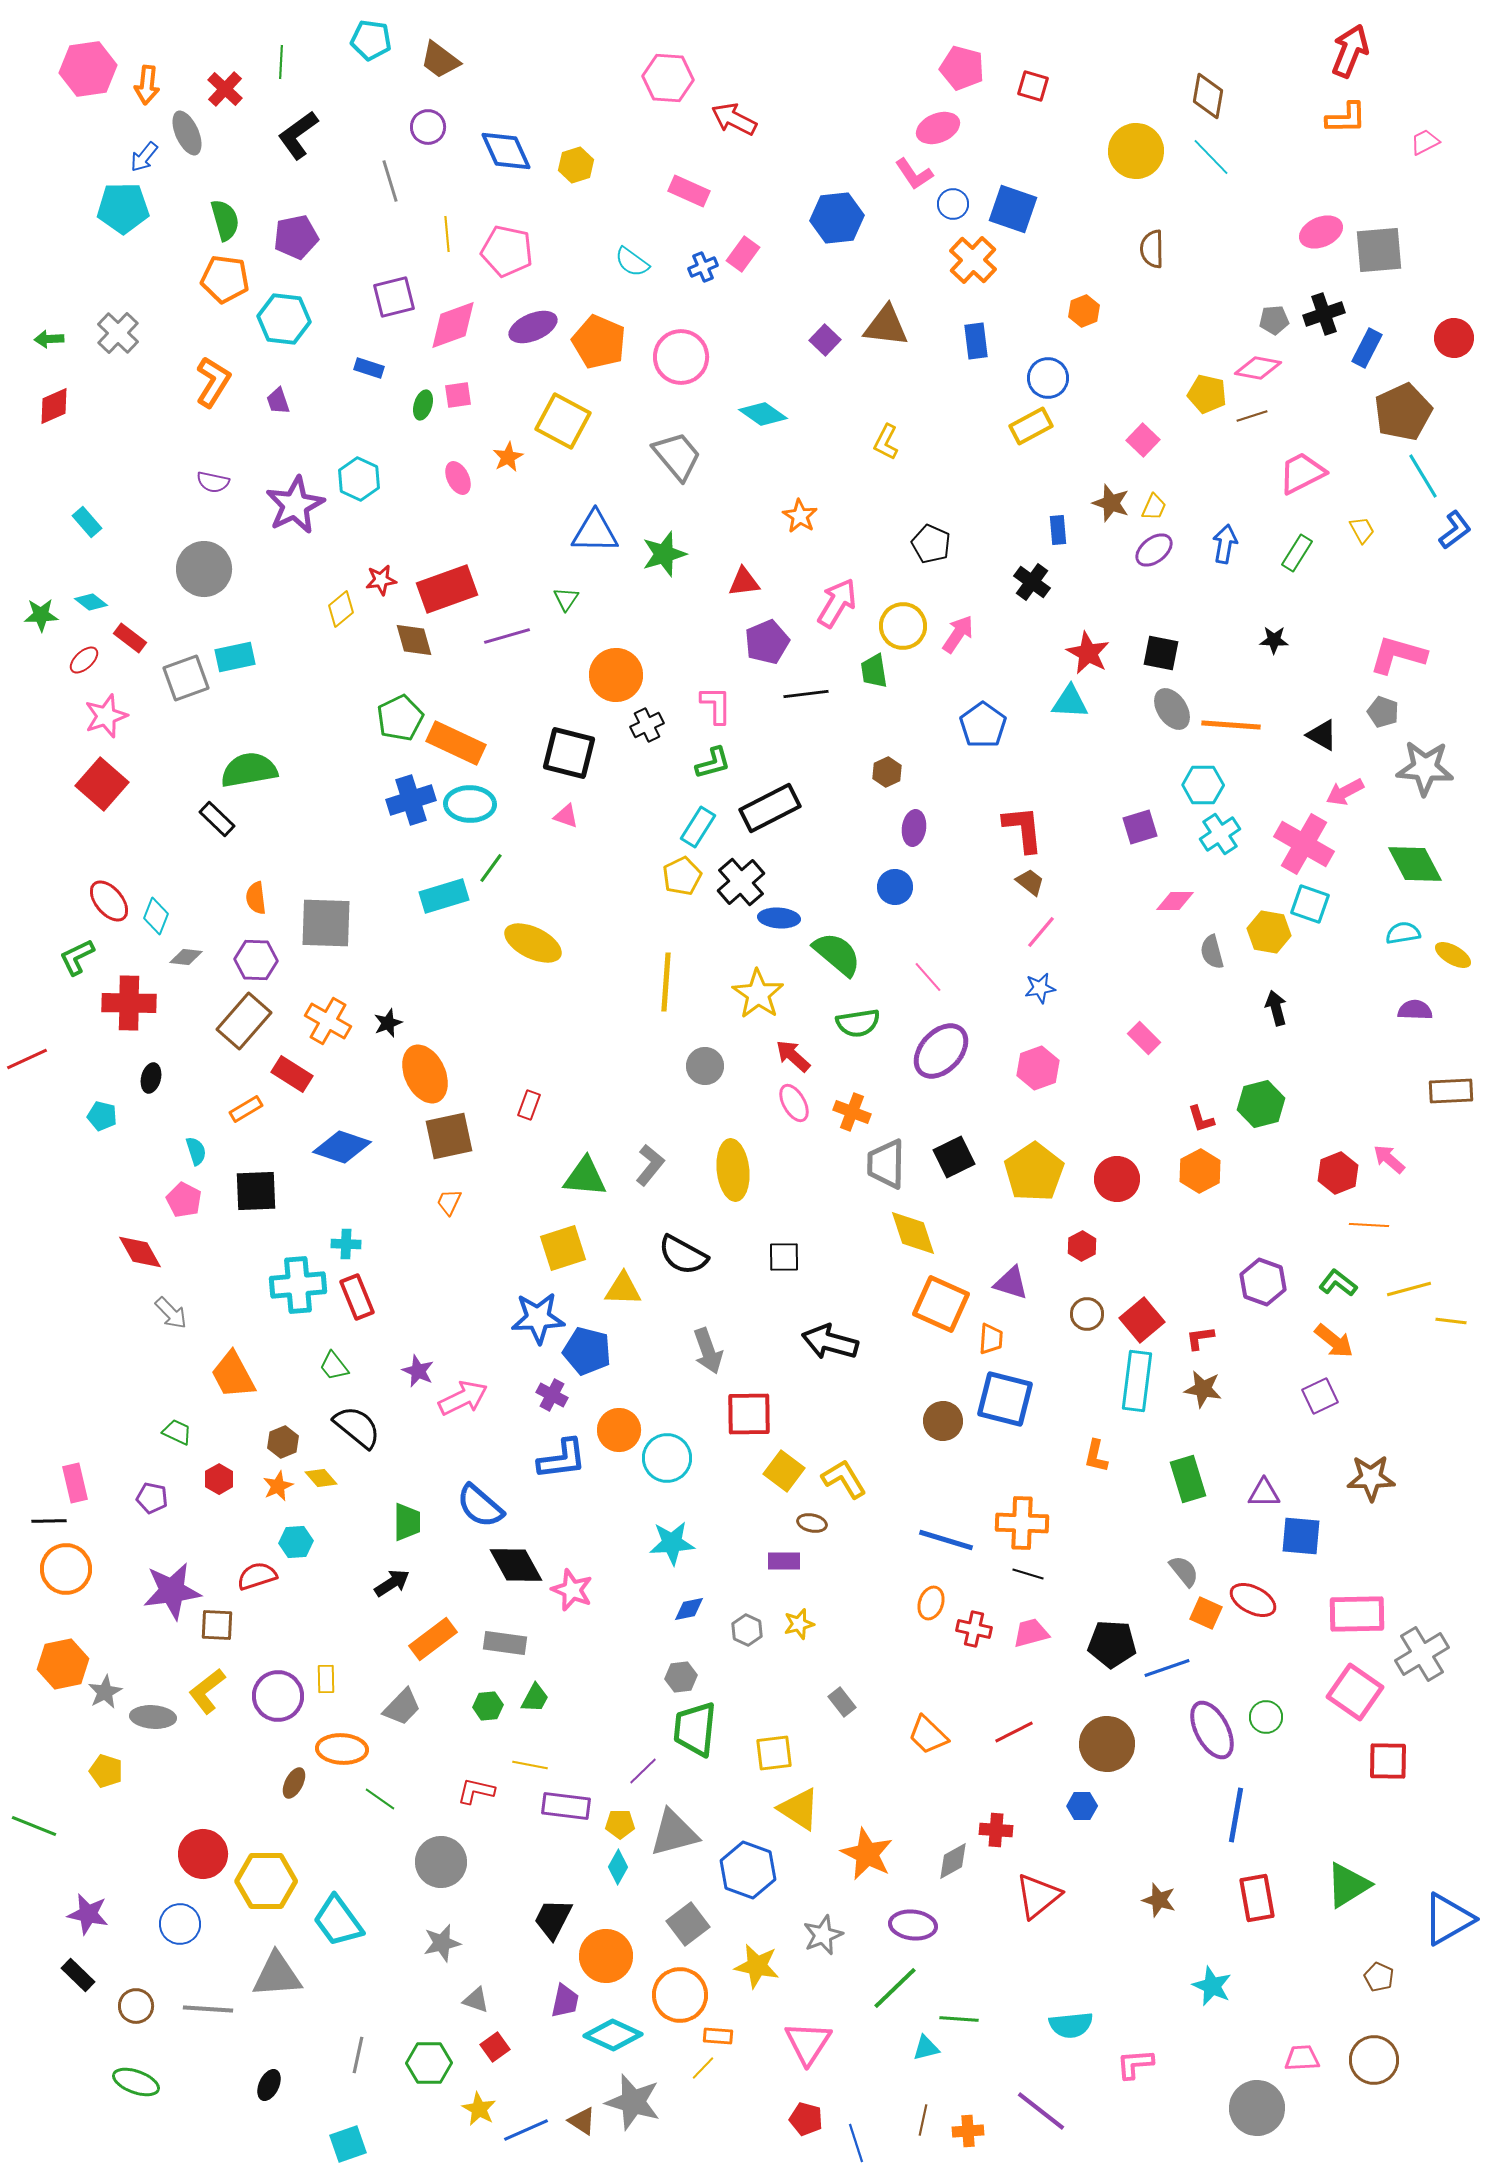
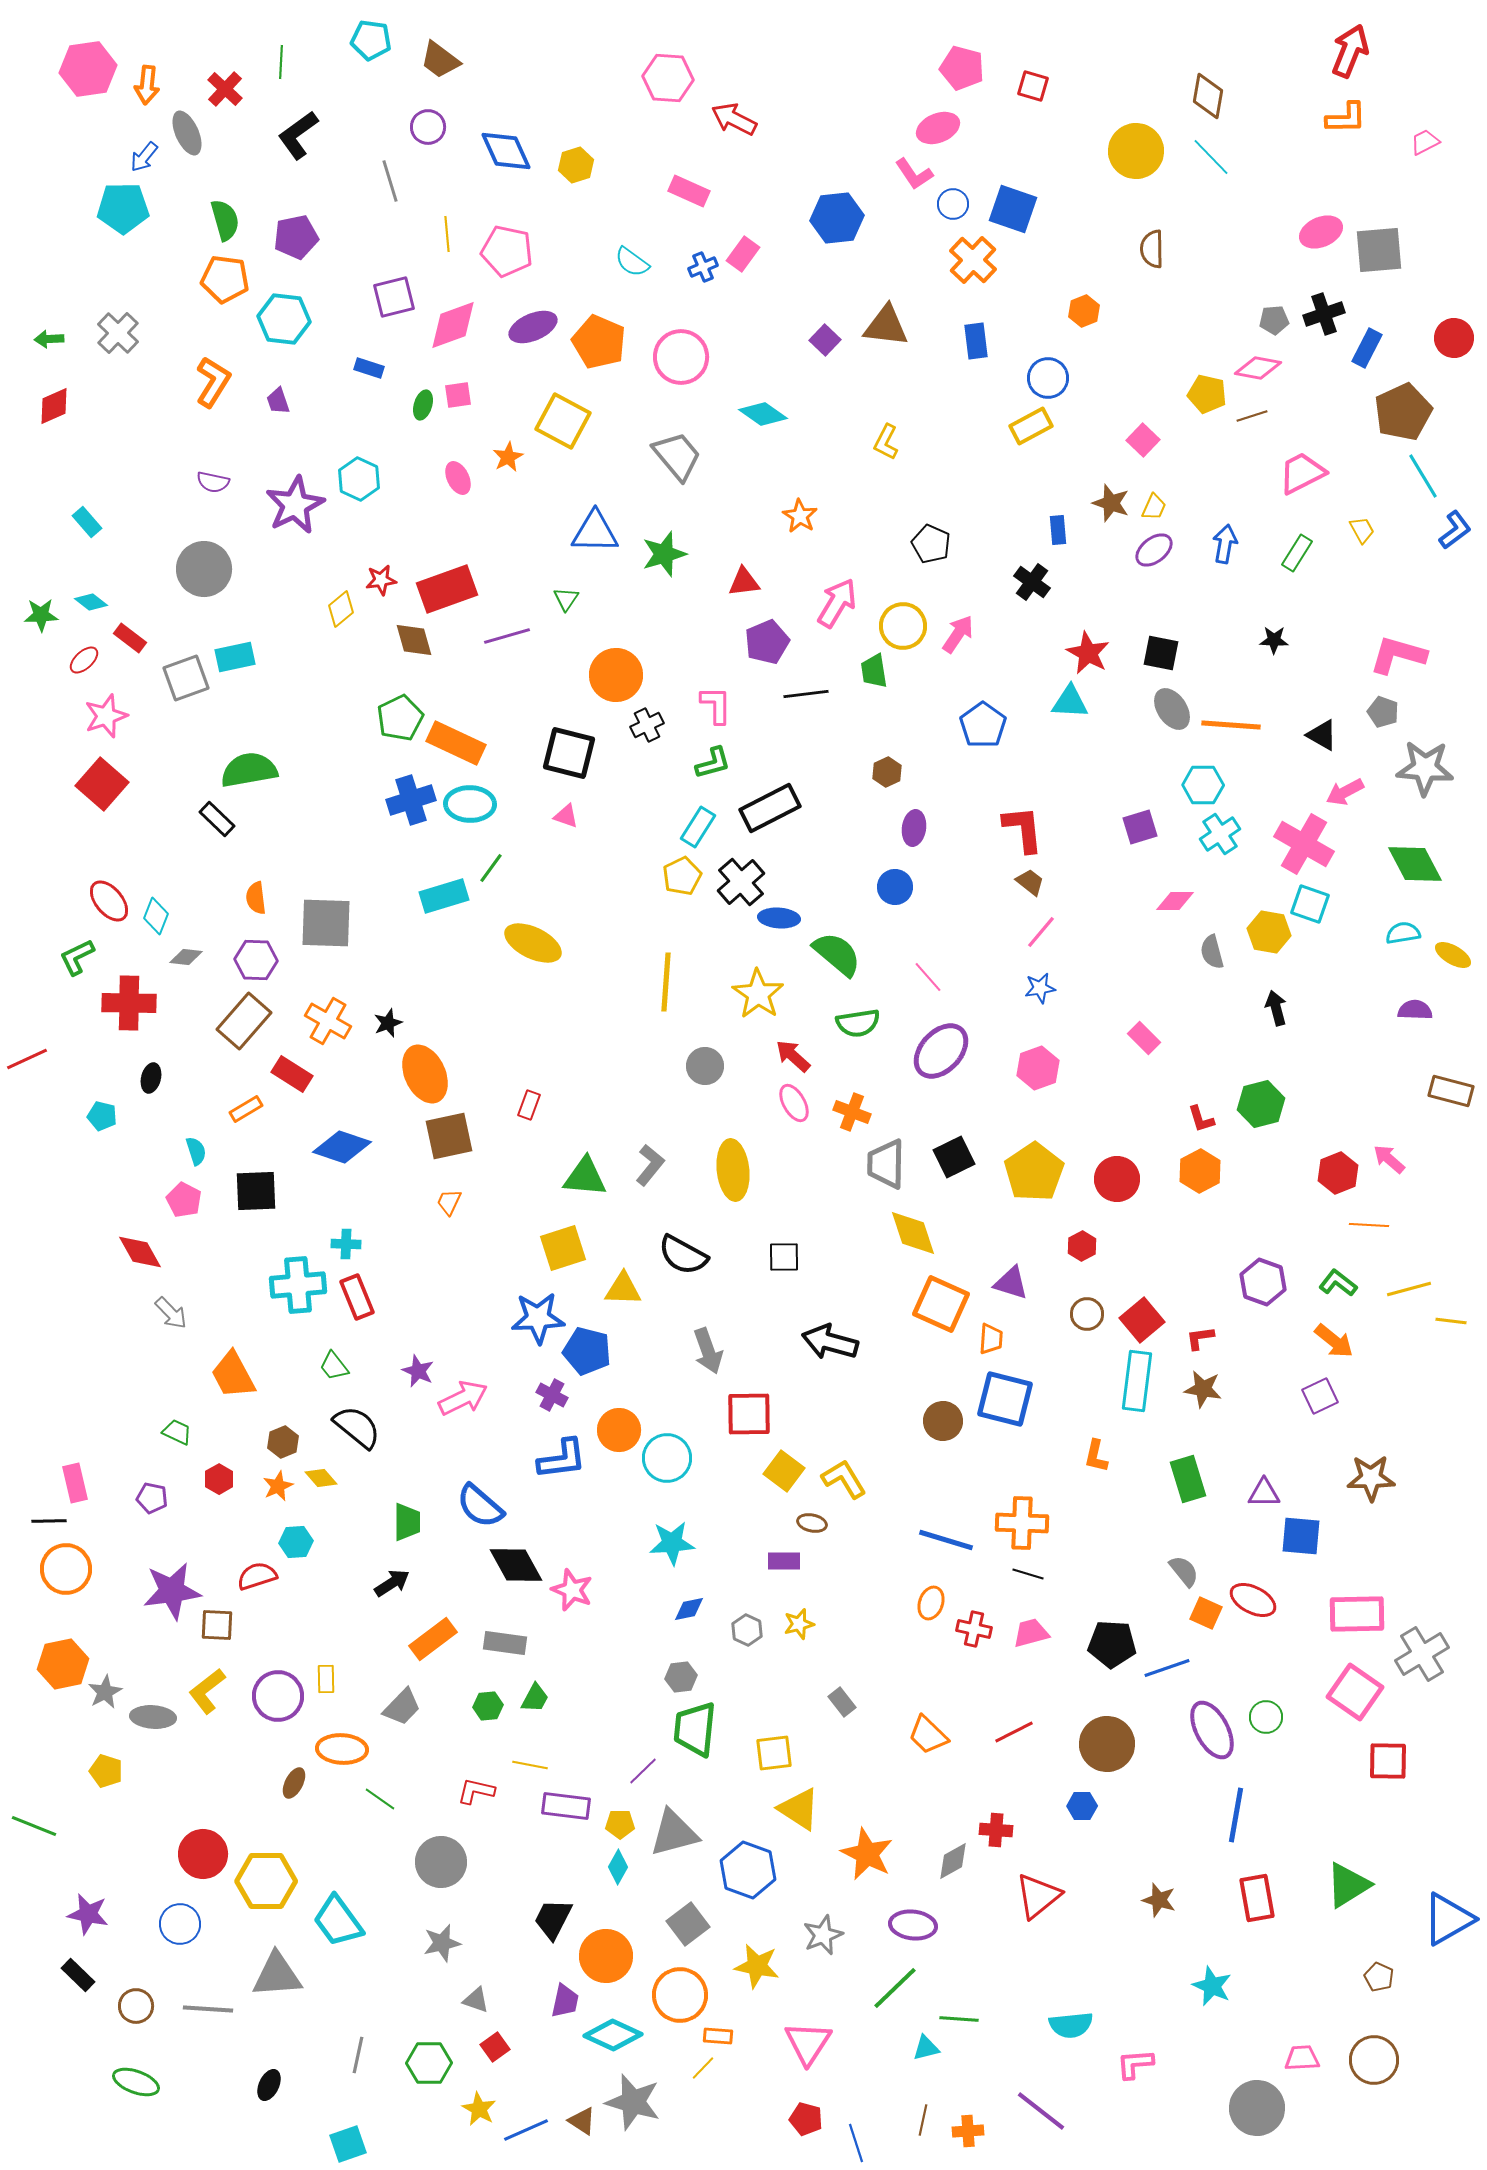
brown rectangle at (1451, 1091): rotated 18 degrees clockwise
